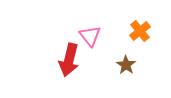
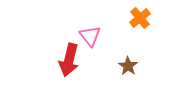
orange cross: moved 13 px up
brown star: moved 2 px right, 1 px down
